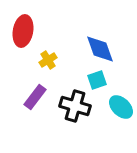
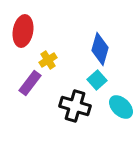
blue diamond: rotated 36 degrees clockwise
cyan square: rotated 24 degrees counterclockwise
purple rectangle: moved 5 px left, 14 px up
